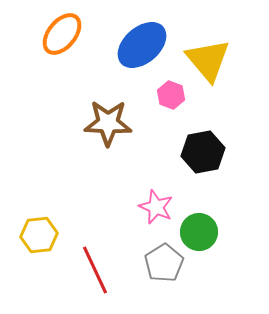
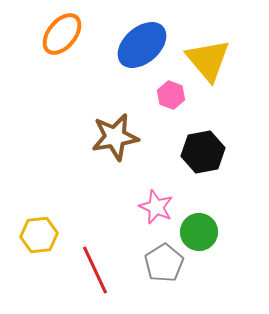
brown star: moved 7 px right, 14 px down; rotated 12 degrees counterclockwise
